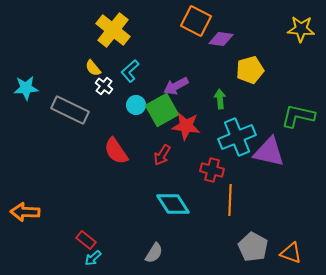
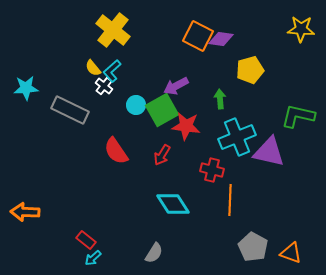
orange square: moved 2 px right, 15 px down
cyan L-shape: moved 18 px left
